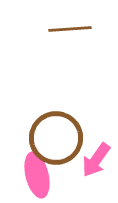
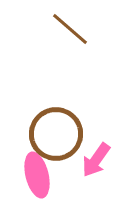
brown line: rotated 45 degrees clockwise
brown circle: moved 4 px up
